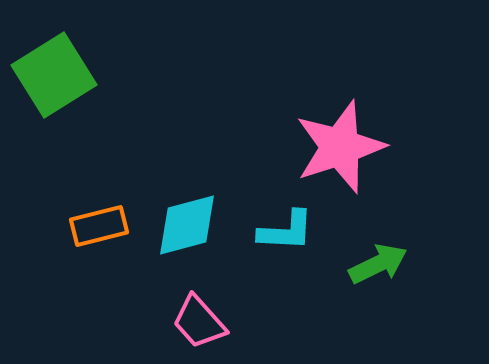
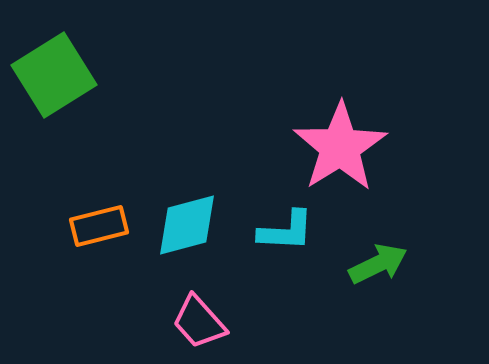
pink star: rotated 14 degrees counterclockwise
